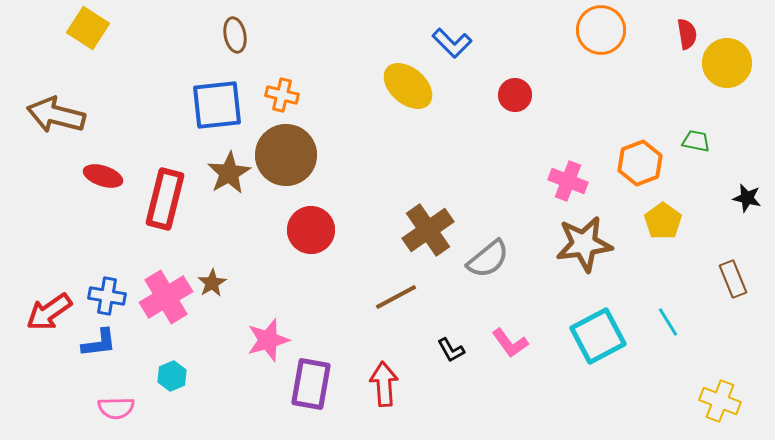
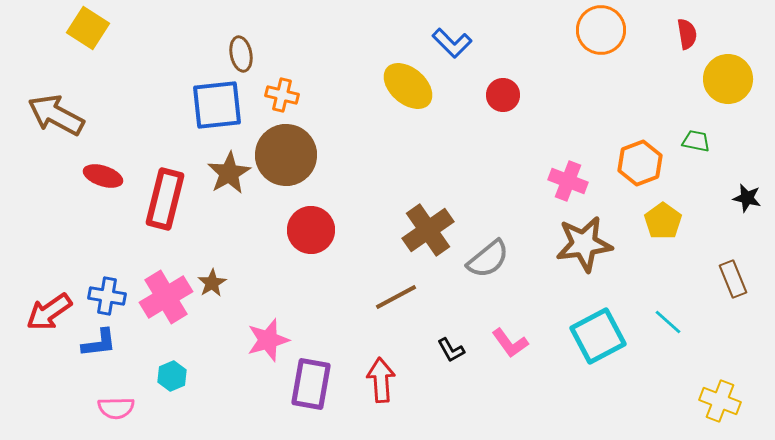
brown ellipse at (235, 35): moved 6 px right, 19 px down
yellow circle at (727, 63): moved 1 px right, 16 px down
red circle at (515, 95): moved 12 px left
brown arrow at (56, 115): rotated 14 degrees clockwise
cyan line at (668, 322): rotated 16 degrees counterclockwise
red arrow at (384, 384): moved 3 px left, 4 px up
